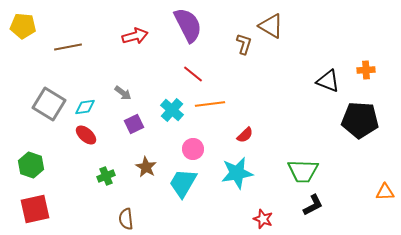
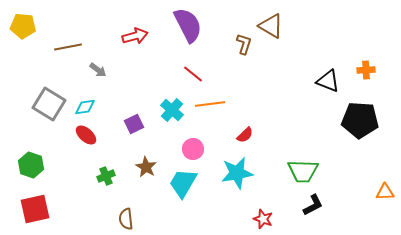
gray arrow: moved 25 px left, 23 px up
